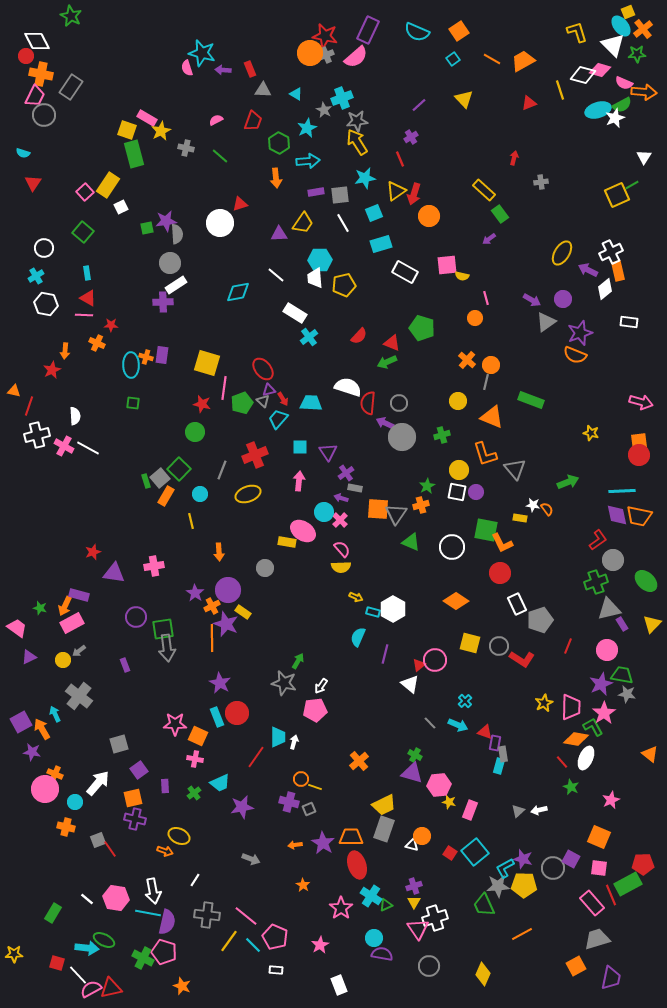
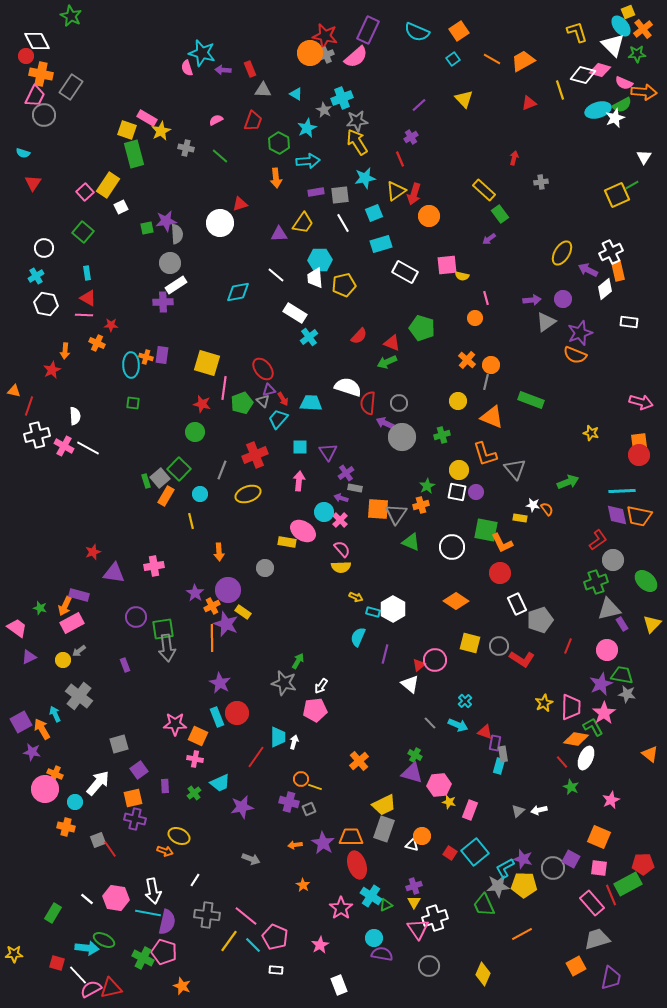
purple arrow at (532, 300): rotated 36 degrees counterclockwise
